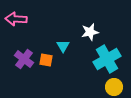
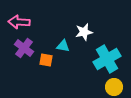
pink arrow: moved 3 px right, 3 px down
white star: moved 6 px left
cyan triangle: rotated 48 degrees counterclockwise
purple cross: moved 11 px up
